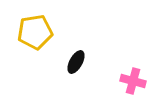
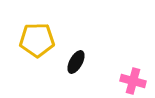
yellow pentagon: moved 2 px right, 8 px down; rotated 8 degrees clockwise
